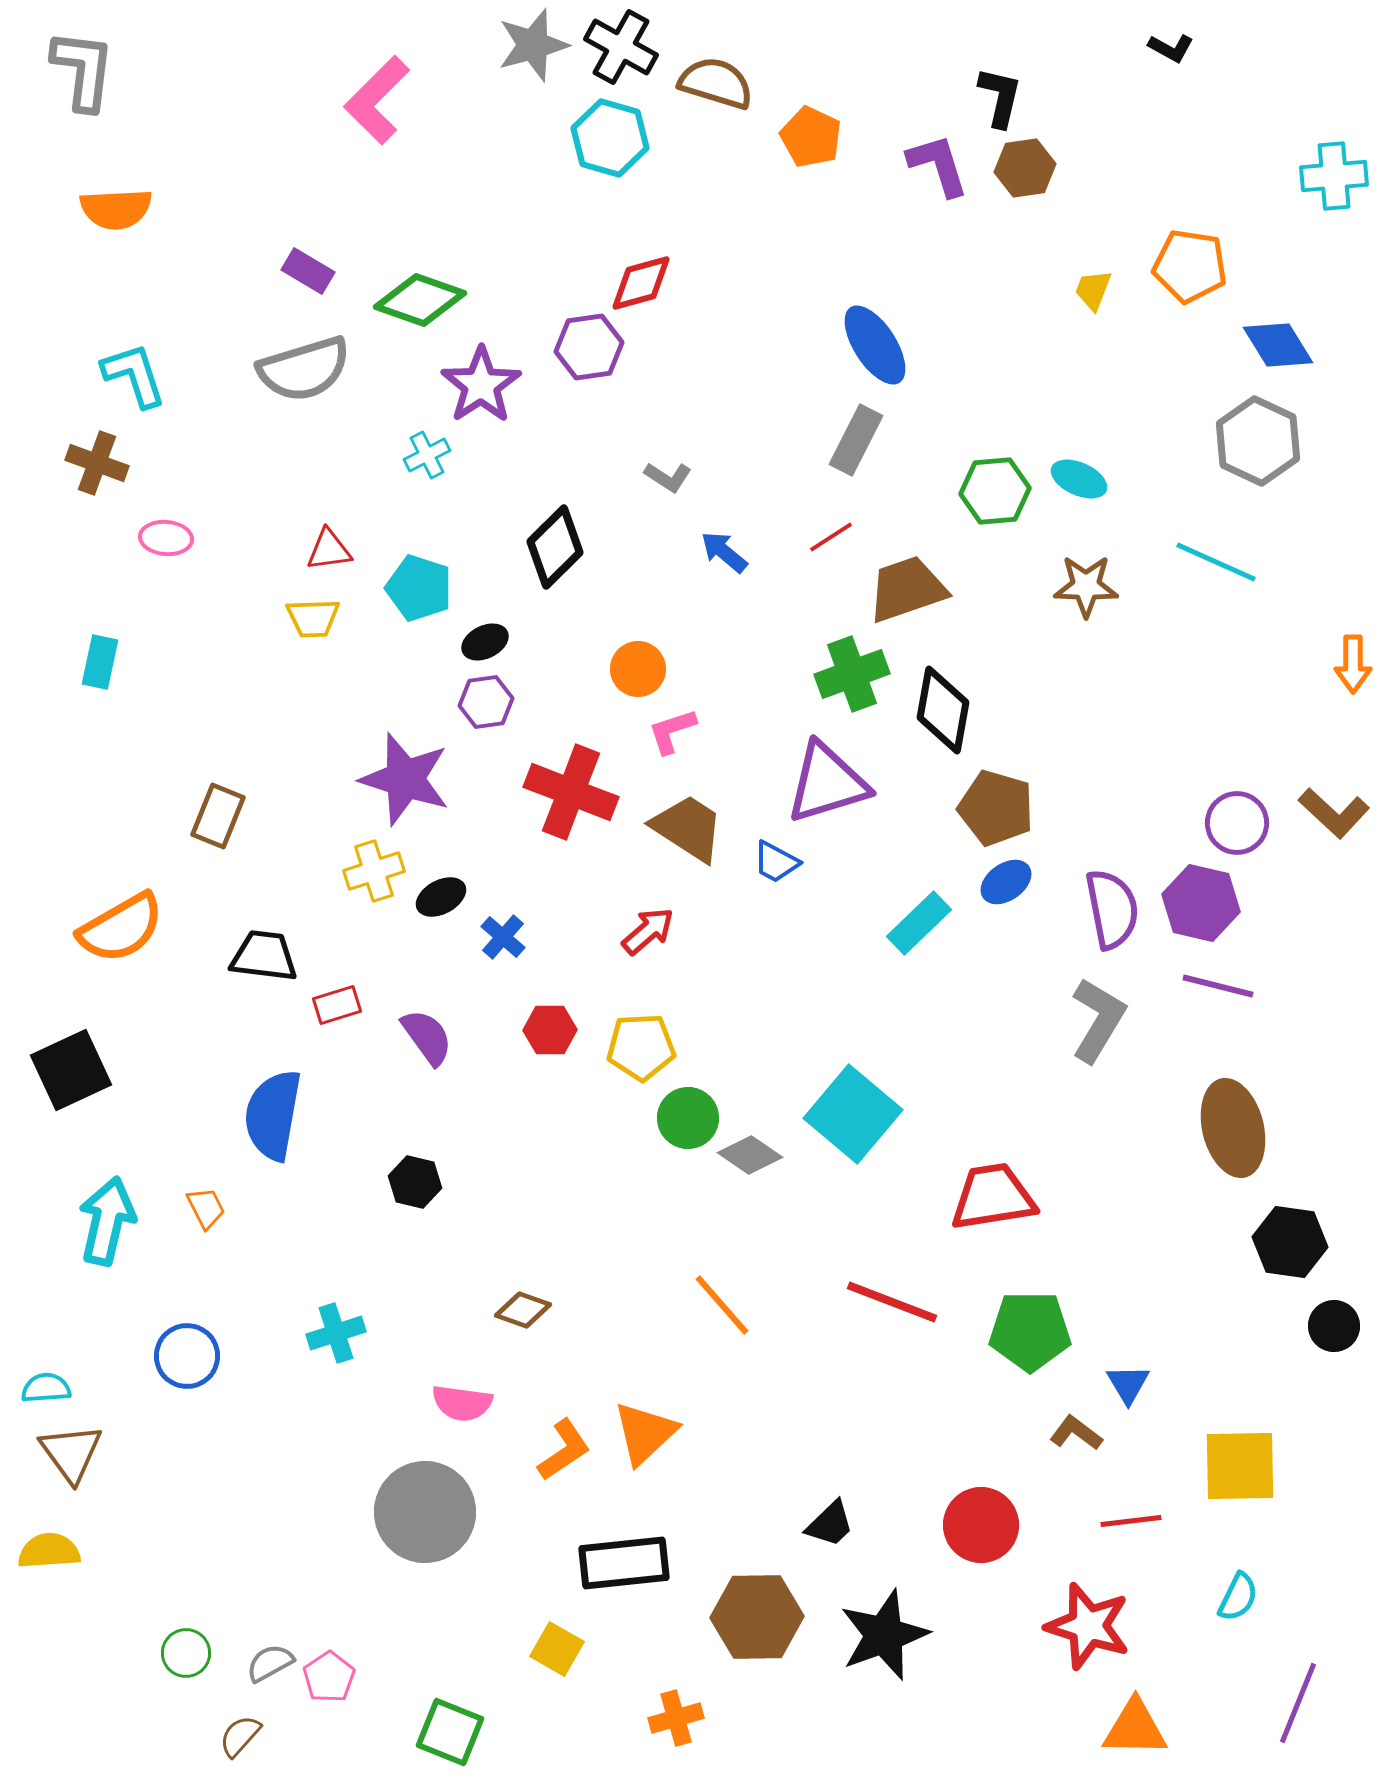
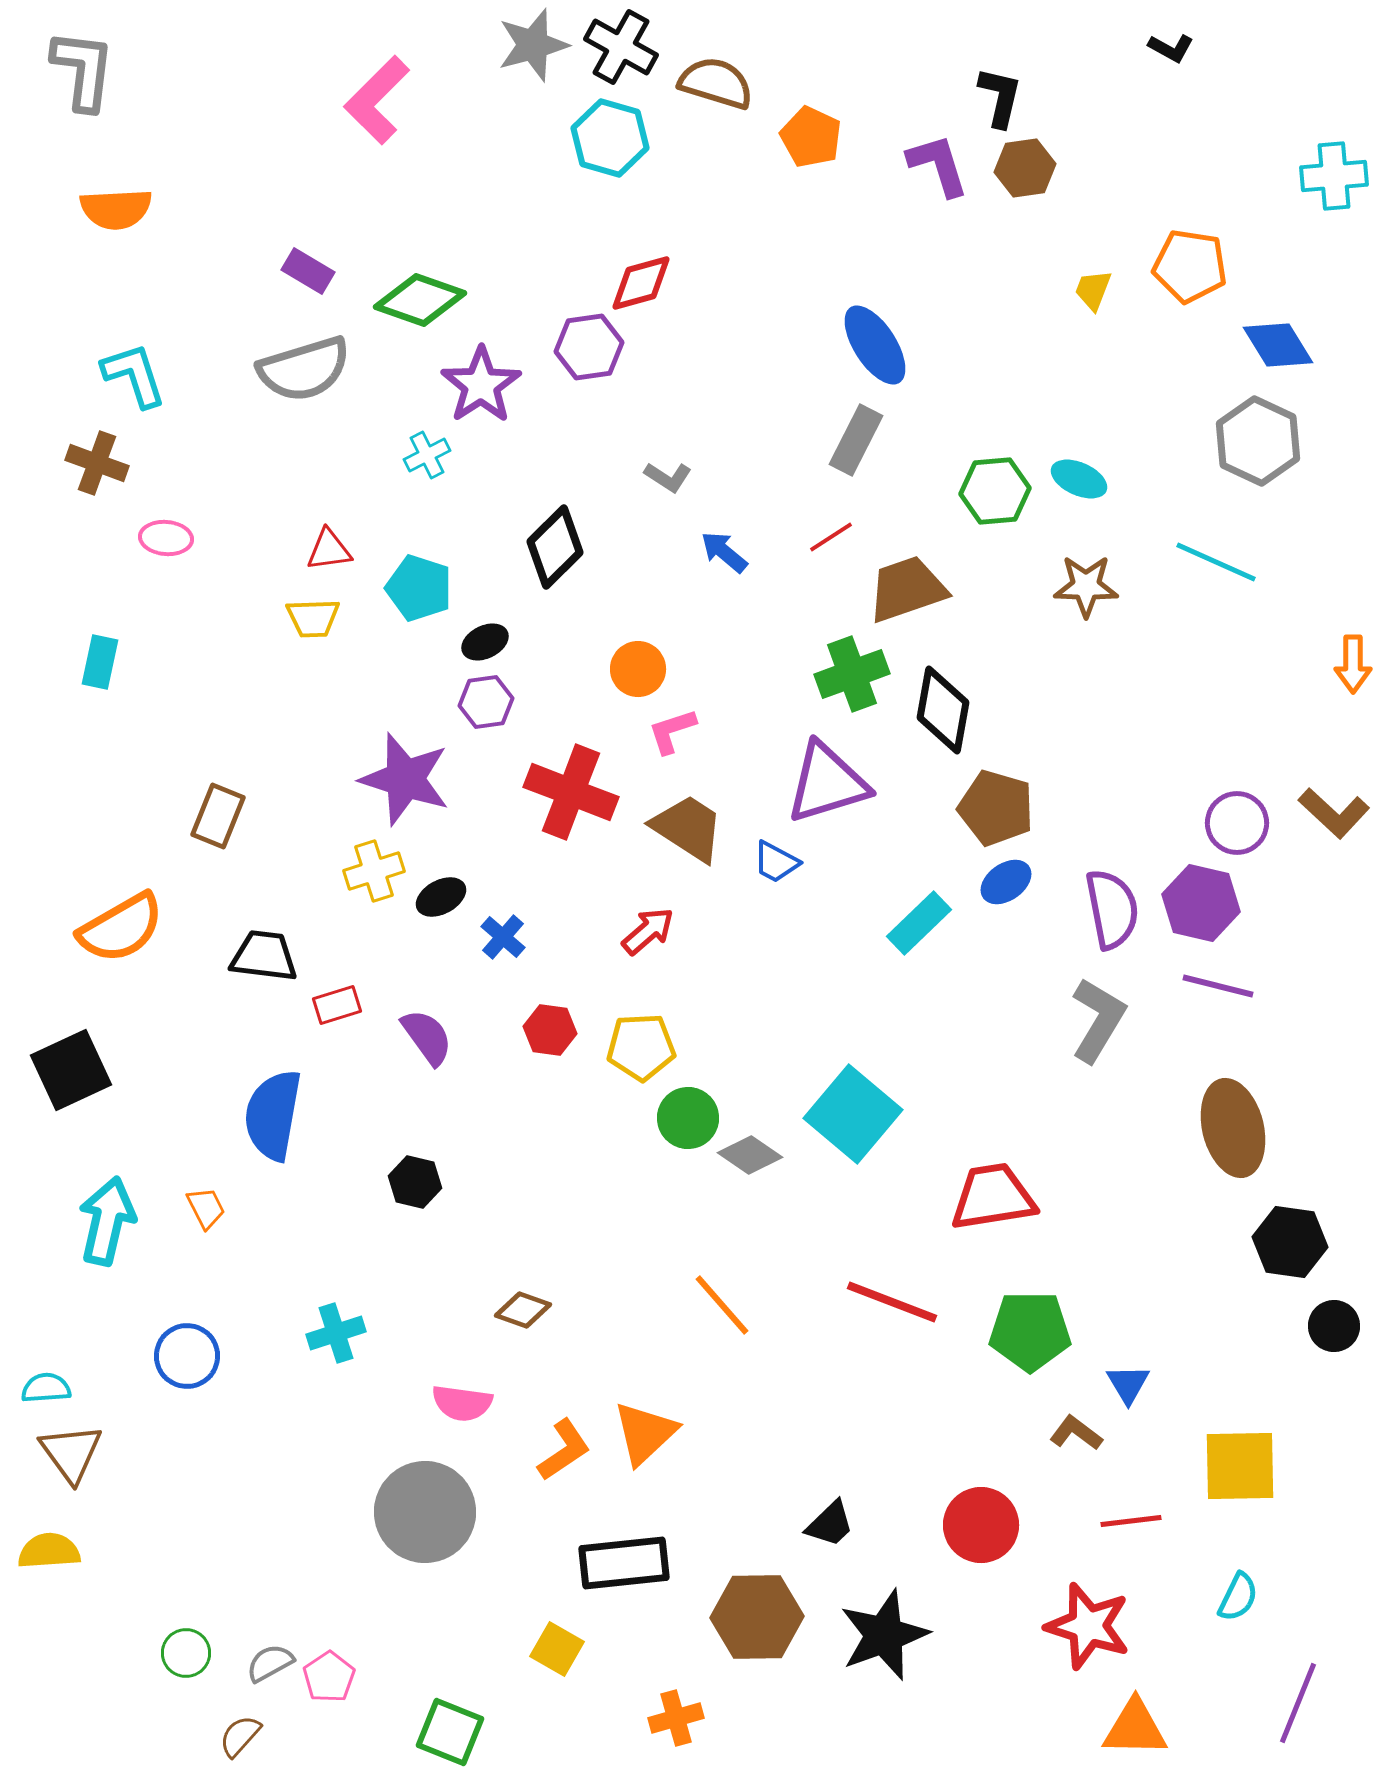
red hexagon at (550, 1030): rotated 9 degrees clockwise
